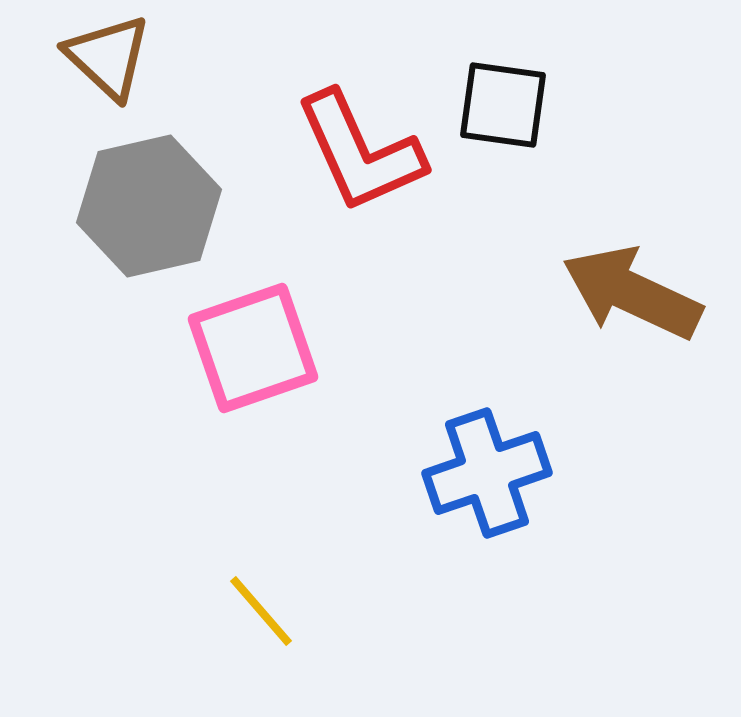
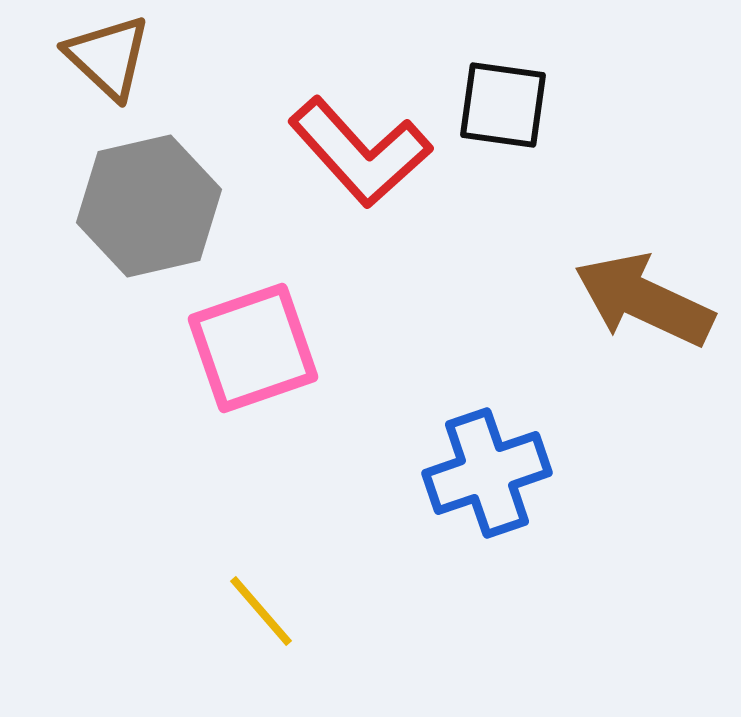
red L-shape: rotated 18 degrees counterclockwise
brown arrow: moved 12 px right, 7 px down
